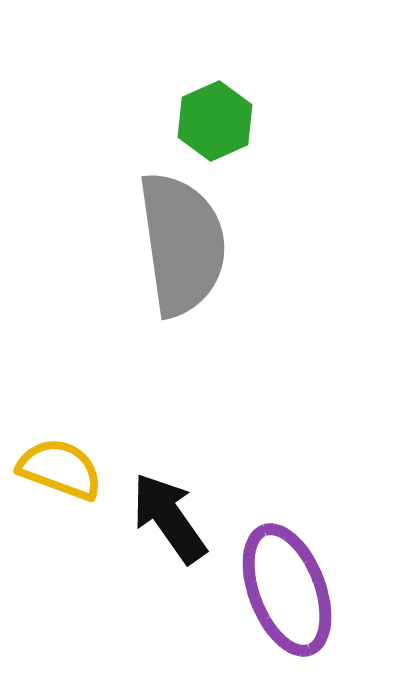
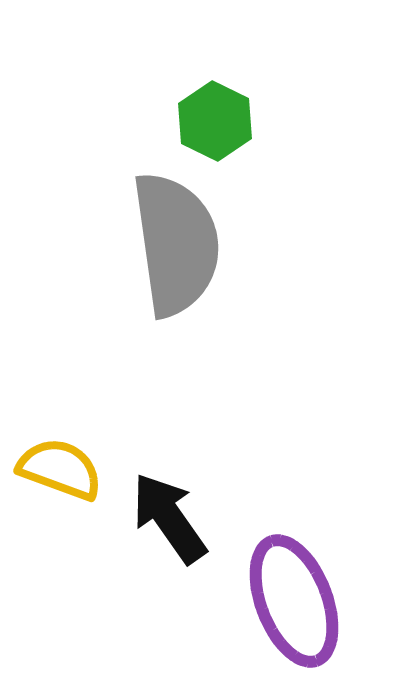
green hexagon: rotated 10 degrees counterclockwise
gray semicircle: moved 6 px left
purple ellipse: moved 7 px right, 11 px down
